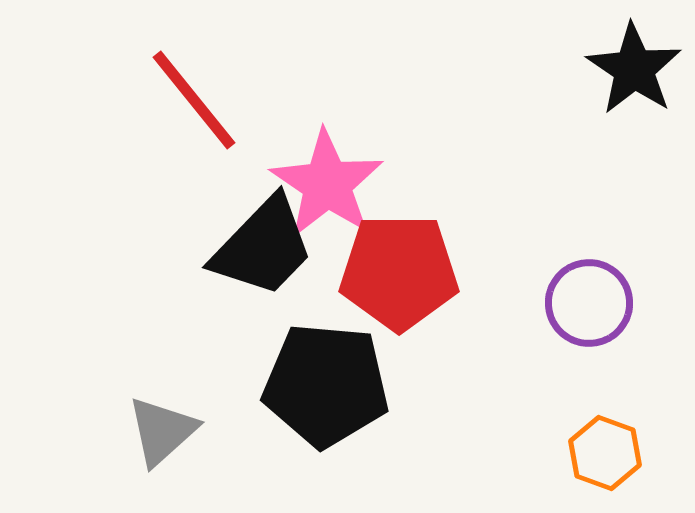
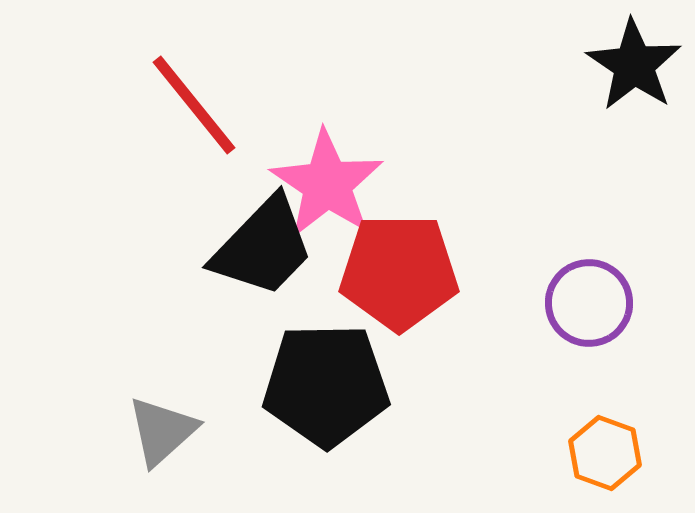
black star: moved 4 px up
red line: moved 5 px down
black pentagon: rotated 6 degrees counterclockwise
